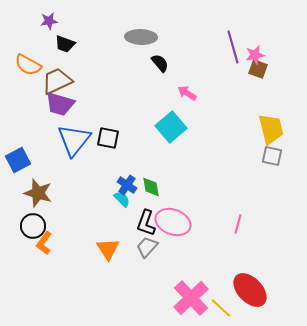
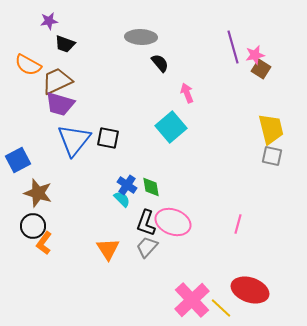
brown square: moved 3 px right; rotated 12 degrees clockwise
pink arrow: rotated 36 degrees clockwise
red ellipse: rotated 27 degrees counterclockwise
pink cross: moved 1 px right, 2 px down
